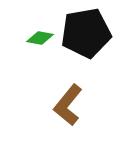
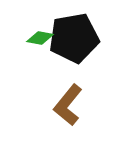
black pentagon: moved 12 px left, 5 px down
